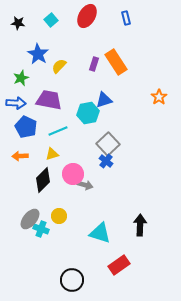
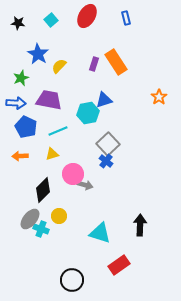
black diamond: moved 10 px down
